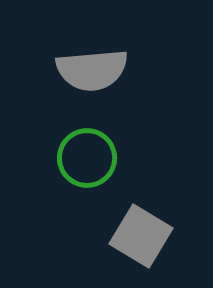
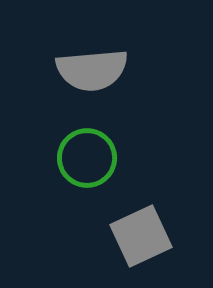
gray square: rotated 34 degrees clockwise
